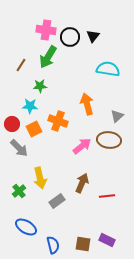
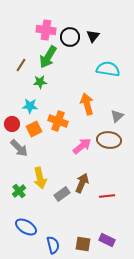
green star: moved 4 px up
gray rectangle: moved 5 px right, 7 px up
